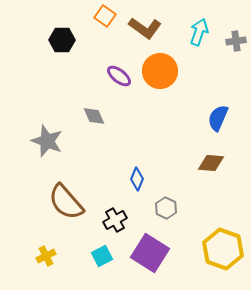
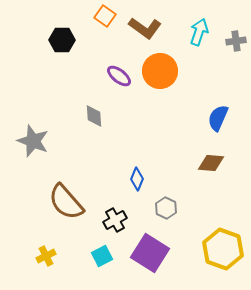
gray diamond: rotated 20 degrees clockwise
gray star: moved 14 px left
